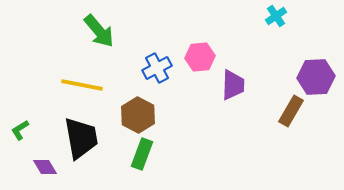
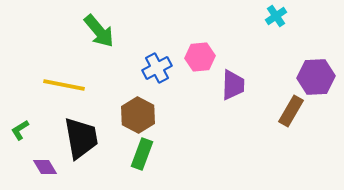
yellow line: moved 18 px left
